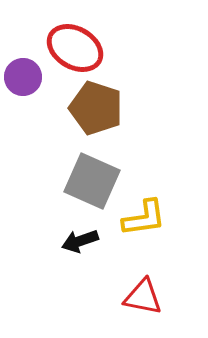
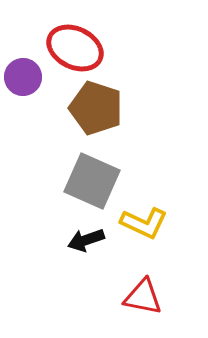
red ellipse: rotated 4 degrees counterclockwise
yellow L-shape: moved 5 px down; rotated 33 degrees clockwise
black arrow: moved 6 px right, 1 px up
